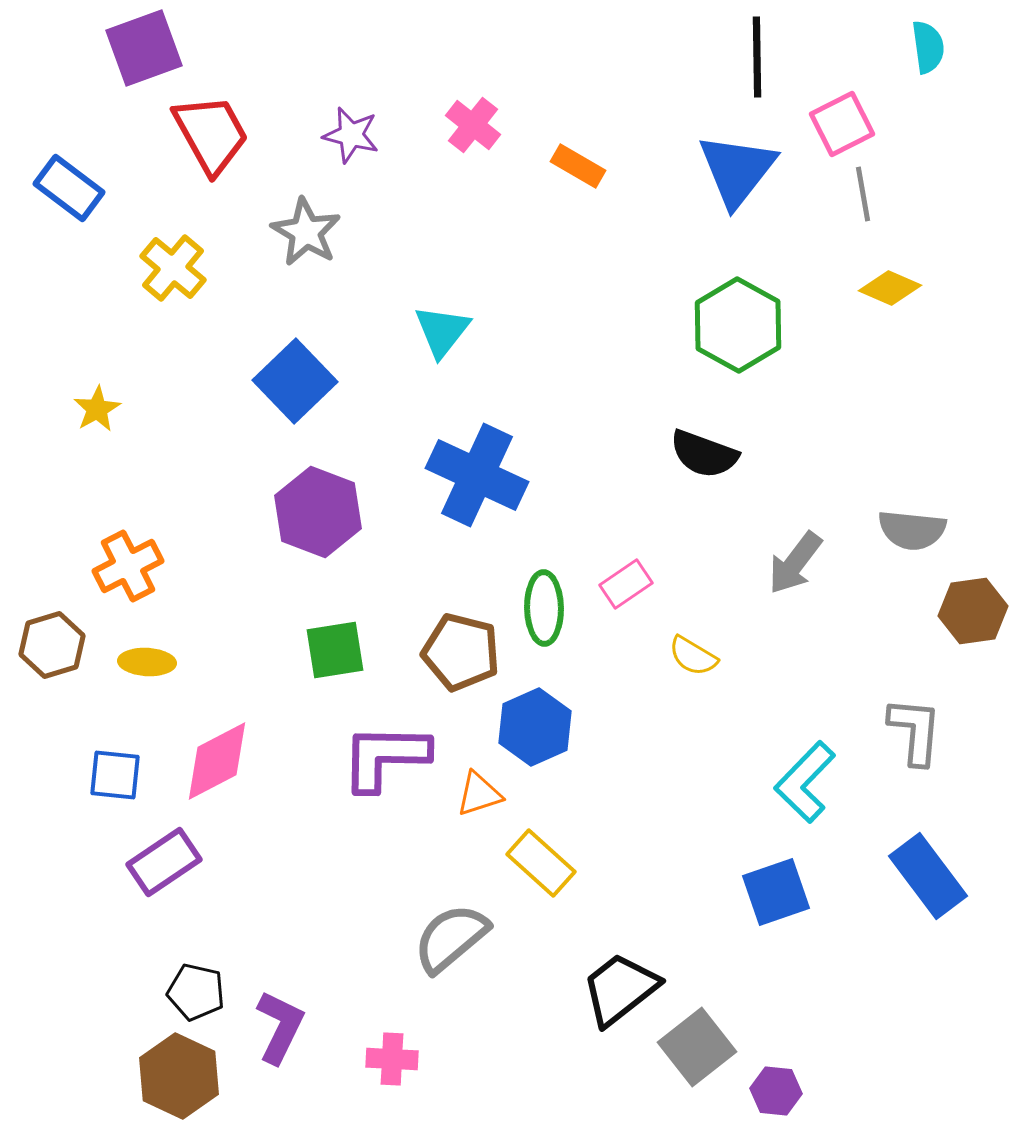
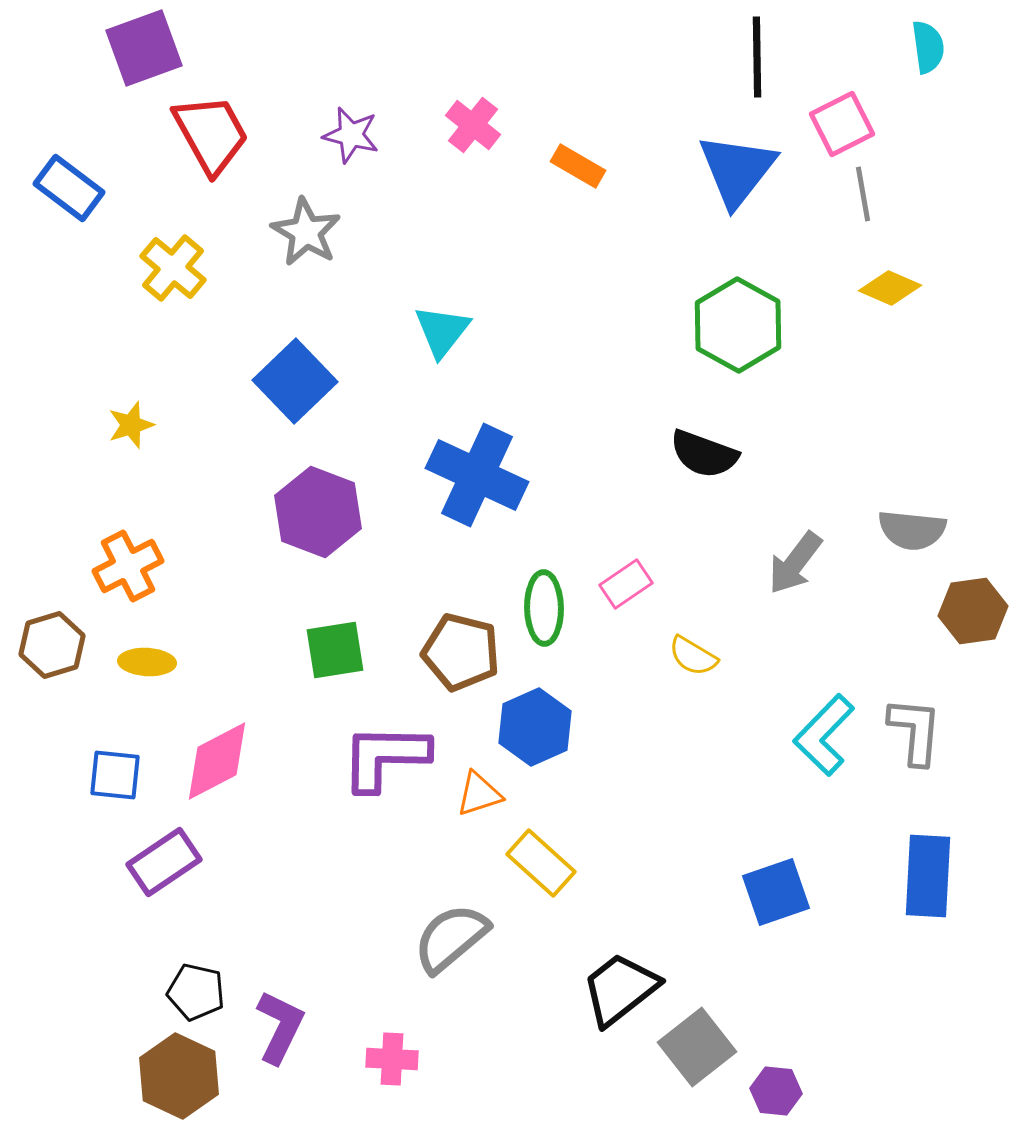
yellow star at (97, 409): moved 34 px right, 16 px down; rotated 12 degrees clockwise
cyan L-shape at (805, 782): moved 19 px right, 47 px up
blue rectangle at (928, 876): rotated 40 degrees clockwise
